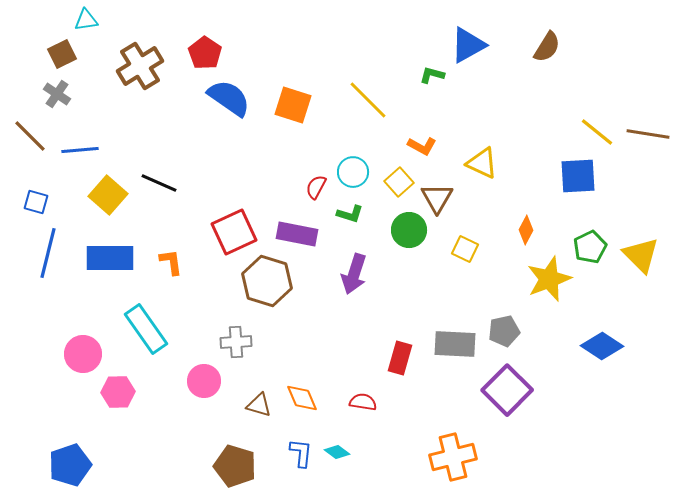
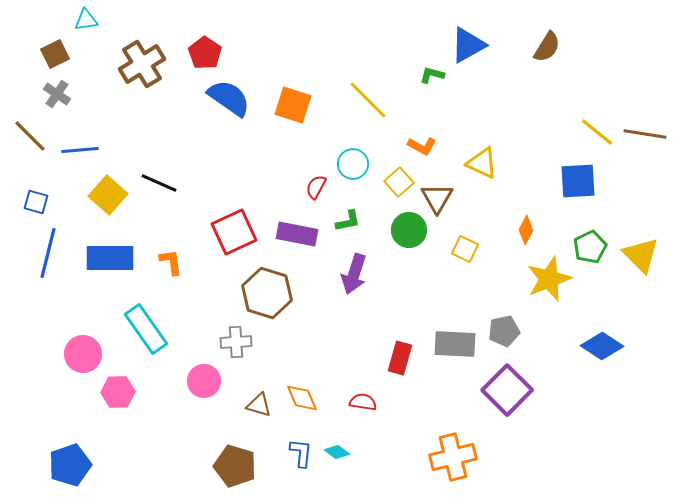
brown square at (62, 54): moved 7 px left
brown cross at (140, 66): moved 2 px right, 2 px up
brown line at (648, 134): moved 3 px left
cyan circle at (353, 172): moved 8 px up
blue square at (578, 176): moved 5 px down
green L-shape at (350, 214): moved 2 px left, 7 px down; rotated 28 degrees counterclockwise
brown hexagon at (267, 281): moved 12 px down
